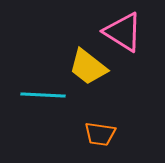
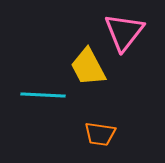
pink triangle: moved 1 px right; rotated 36 degrees clockwise
yellow trapezoid: rotated 24 degrees clockwise
